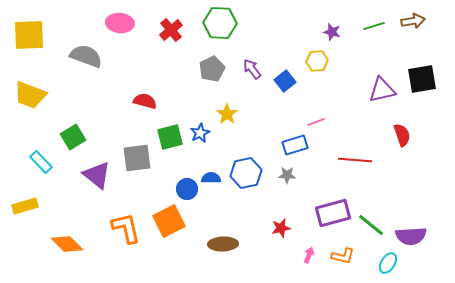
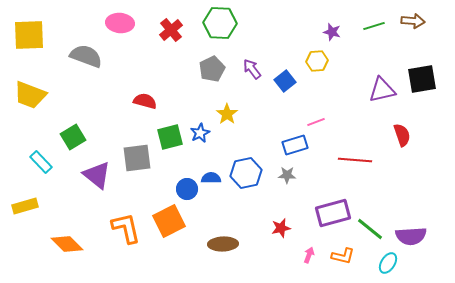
brown arrow at (413, 21): rotated 15 degrees clockwise
green line at (371, 225): moved 1 px left, 4 px down
